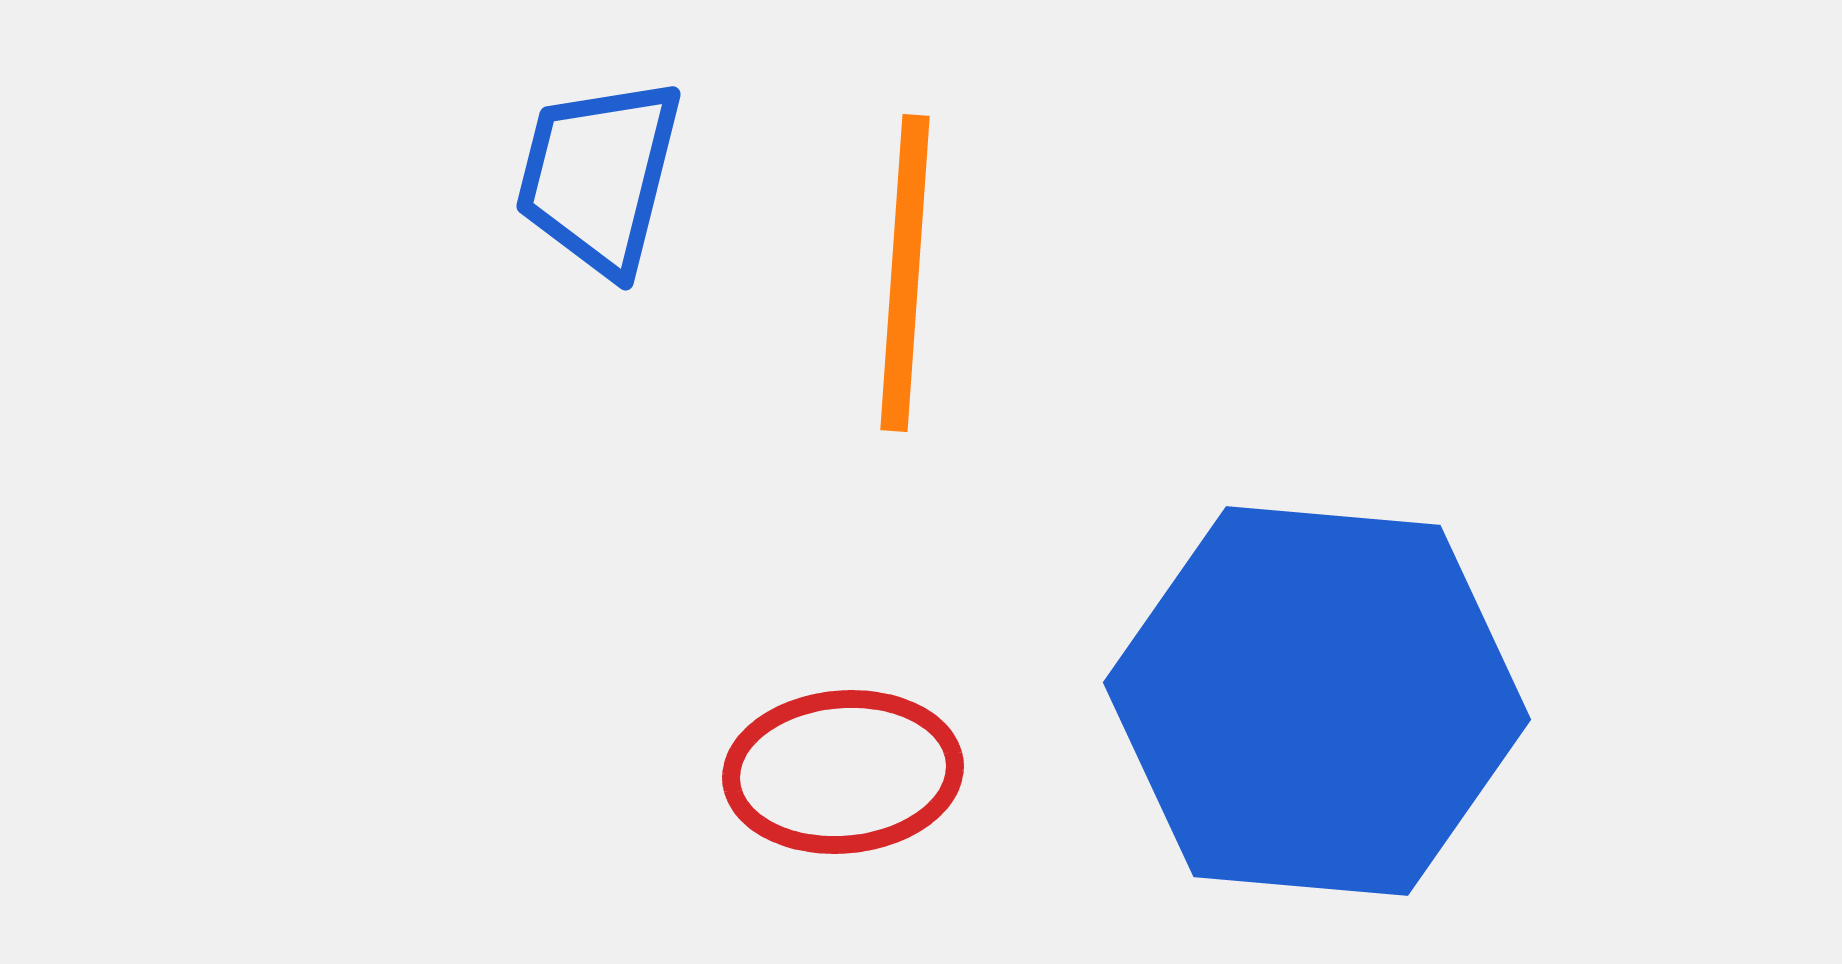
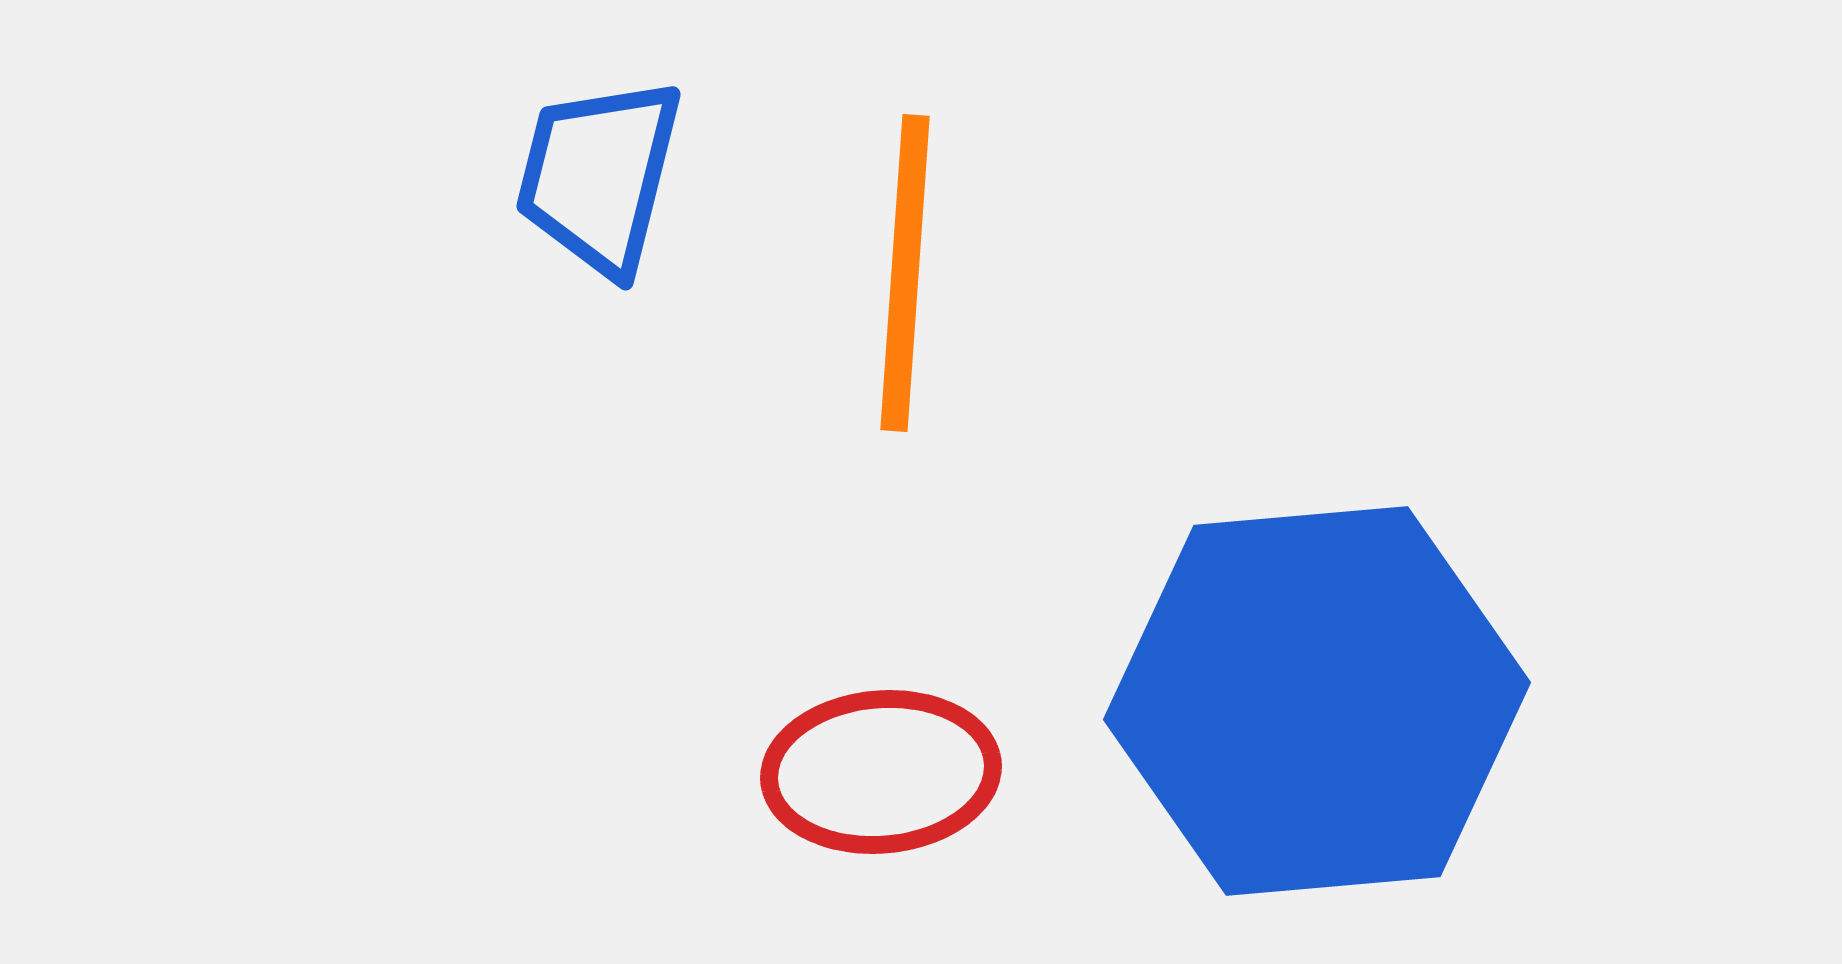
blue hexagon: rotated 10 degrees counterclockwise
red ellipse: moved 38 px right
